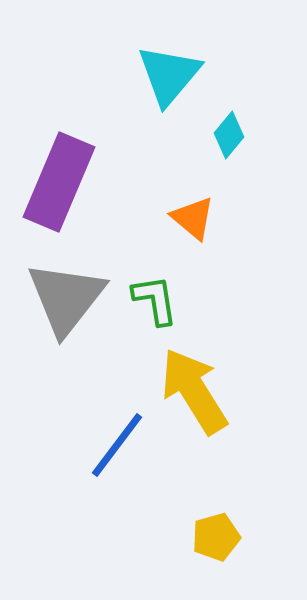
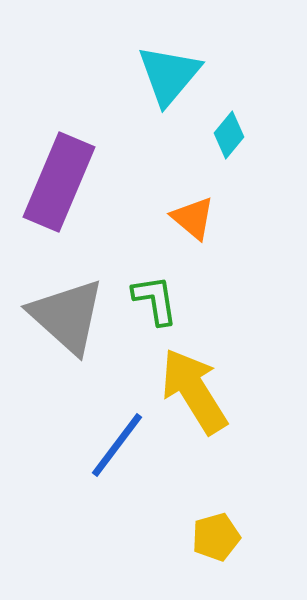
gray triangle: moved 1 px right, 18 px down; rotated 26 degrees counterclockwise
